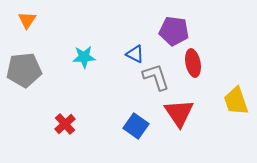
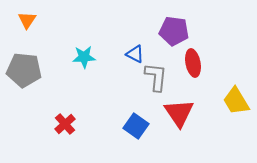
gray pentagon: rotated 12 degrees clockwise
gray L-shape: rotated 24 degrees clockwise
yellow trapezoid: rotated 12 degrees counterclockwise
